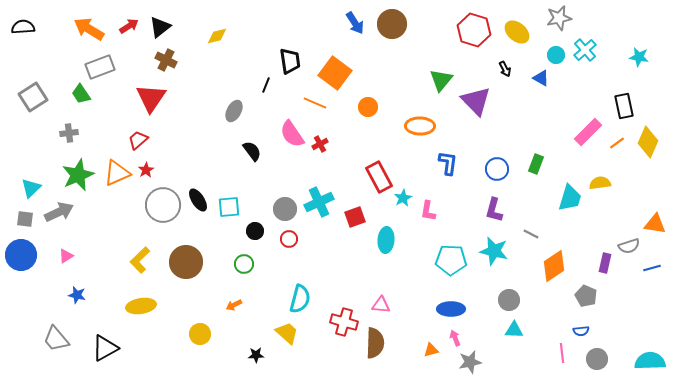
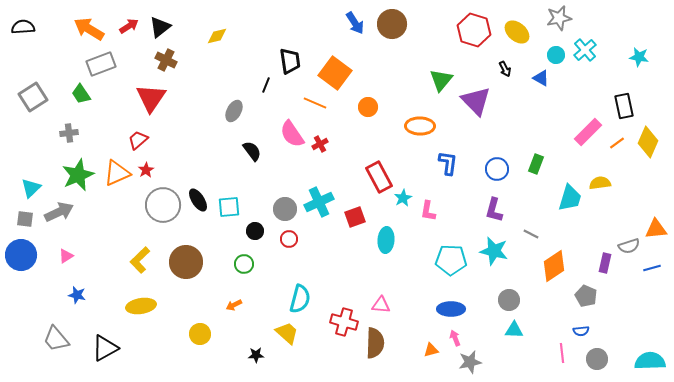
gray rectangle at (100, 67): moved 1 px right, 3 px up
orange triangle at (655, 224): moved 1 px right, 5 px down; rotated 15 degrees counterclockwise
